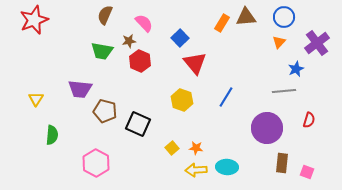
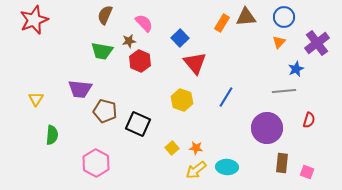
yellow arrow: rotated 35 degrees counterclockwise
